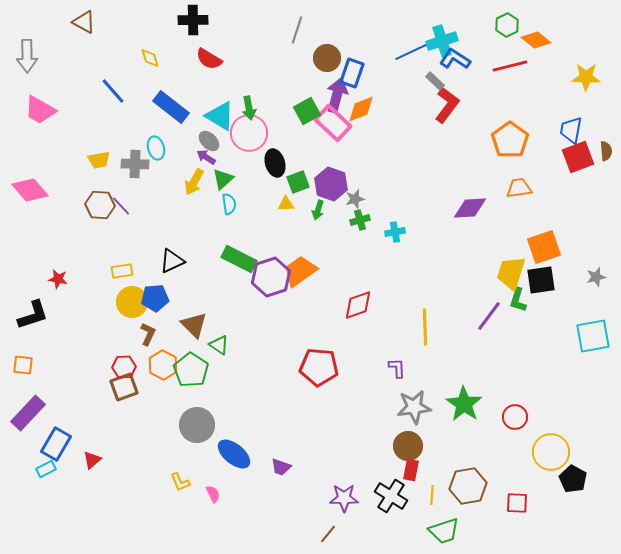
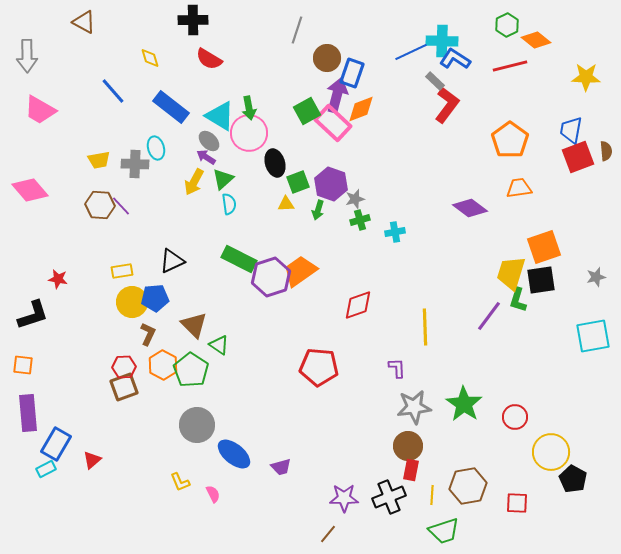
cyan cross at (442, 41): rotated 20 degrees clockwise
purple diamond at (470, 208): rotated 40 degrees clockwise
purple rectangle at (28, 413): rotated 48 degrees counterclockwise
purple trapezoid at (281, 467): rotated 35 degrees counterclockwise
black cross at (391, 496): moved 2 px left, 1 px down; rotated 36 degrees clockwise
